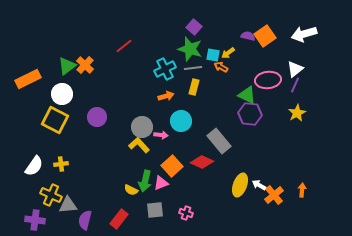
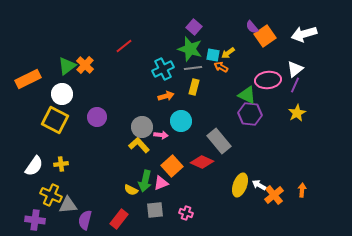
purple semicircle at (248, 36): moved 4 px right, 9 px up; rotated 144 degrees counterclockwise
cyan cross at (165, 69): moved 2 px left
